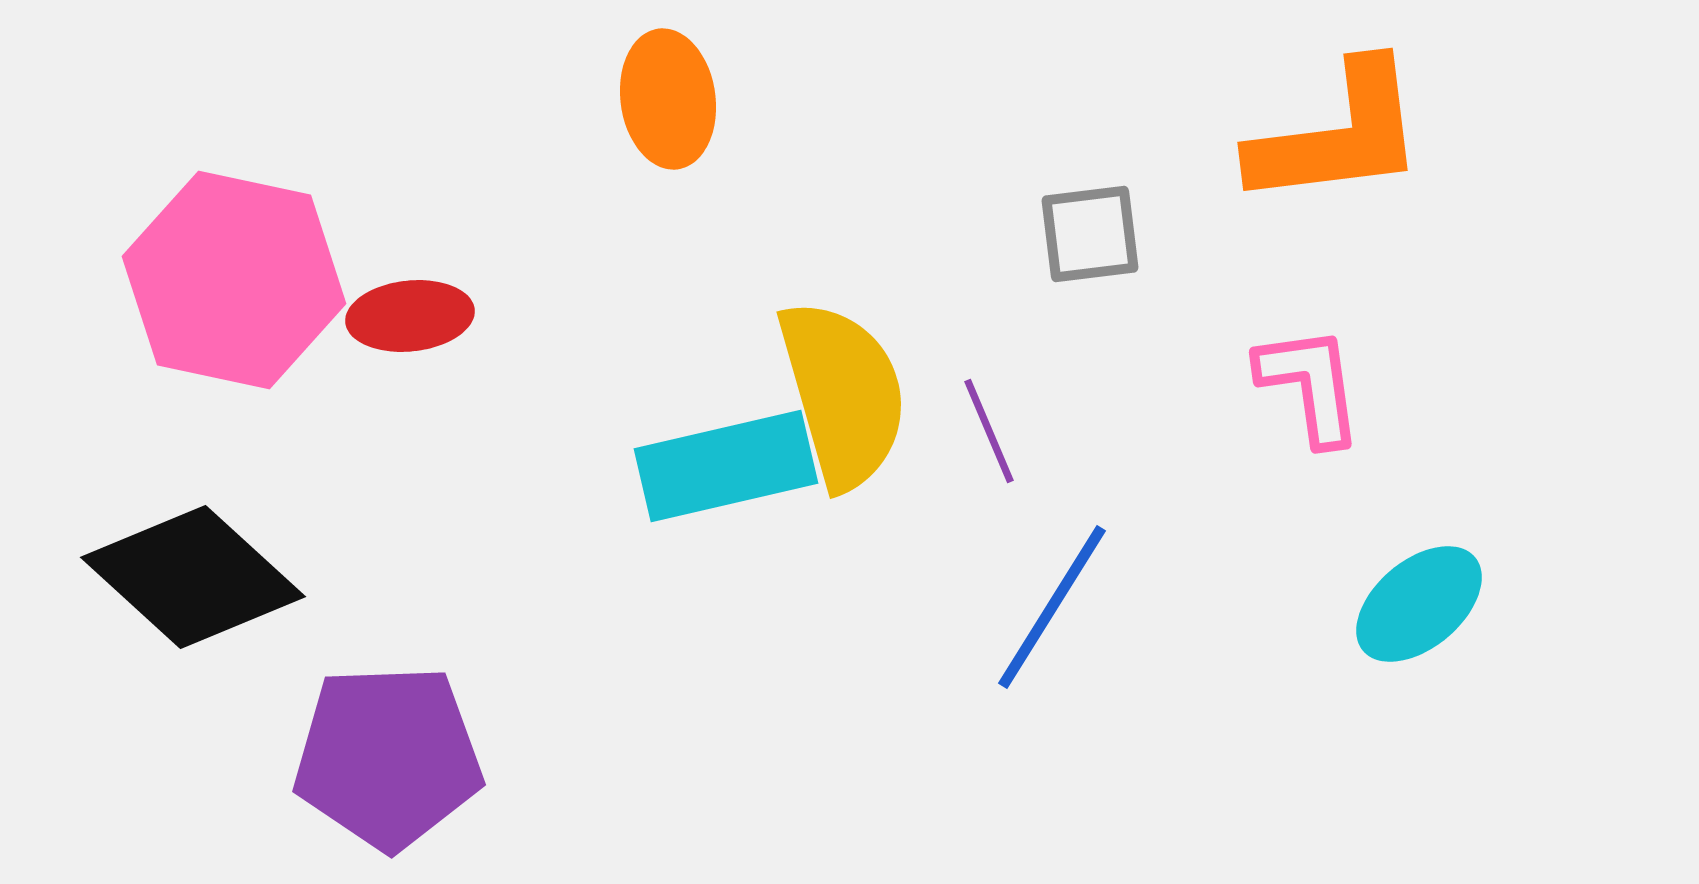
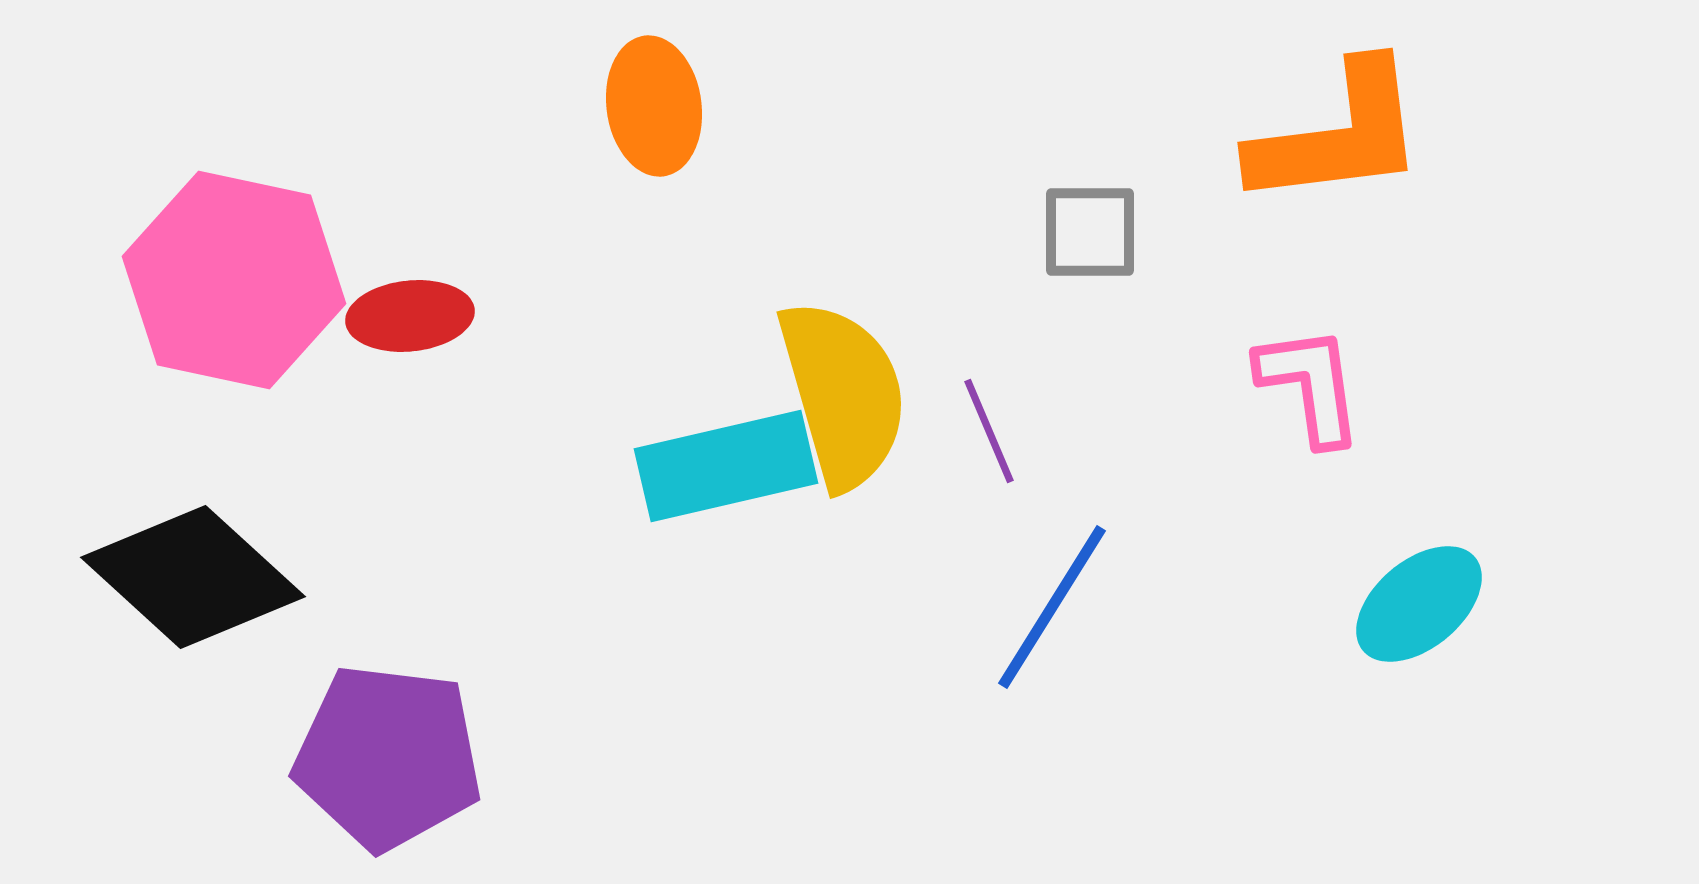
orange ellipse: moved 14 px left, 7 px down
gray square: moved 2 px up; rotated 7 degrees clockwise
purple pentagon: rotated 9 degrees clockwise
